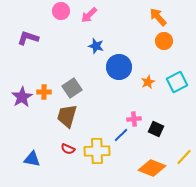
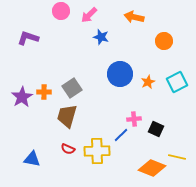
orange arrow: moved 24 px left; rotated 36 degrees counterclockwise
blue star: moved 5 px right, 9 px up
blue circle: moved 1 px right, 7 px down
yellow line: moved 7 px left; rotated 60 degrees clockwise
